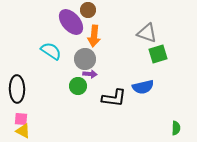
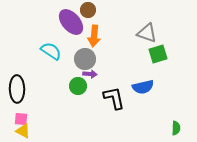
black L-shape: rotated 110 degrees counterclockwise
